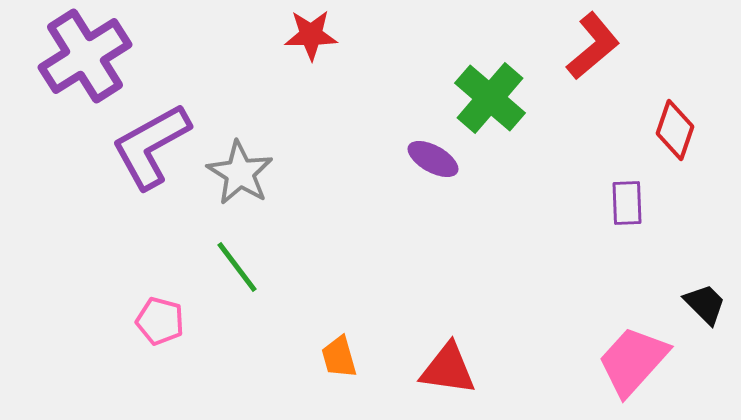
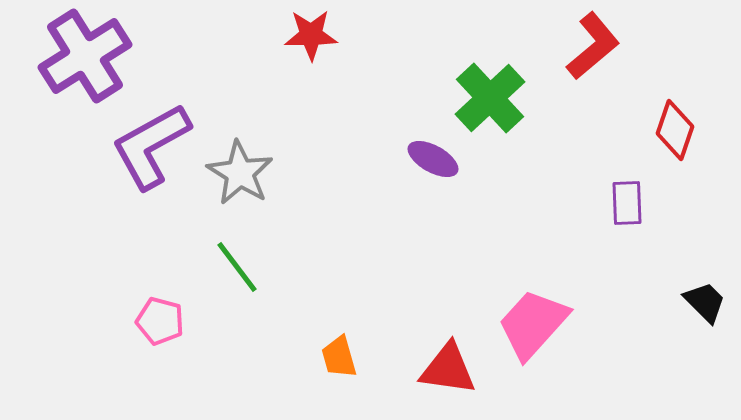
green cross: rotated 6 degrees clockwise
black trapezoid: moved 2 px up
pink trapezoid: moved 100 px left, 37 px up
